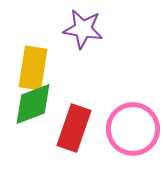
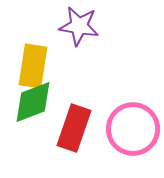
purple star: moved 4 px left, 3 px up
yellow rectangle: moved 2 px up
green diamond: moved 2 px up
